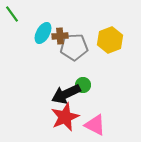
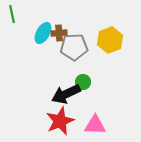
green line: rotated 24 degrees clockwise
brown cross: moved 1 px left, 3 px up
green circle: moved 3 px up
red star: moved 5 px left, 4 px down
pink triangle: rotated 25 degrees counterclockwise
